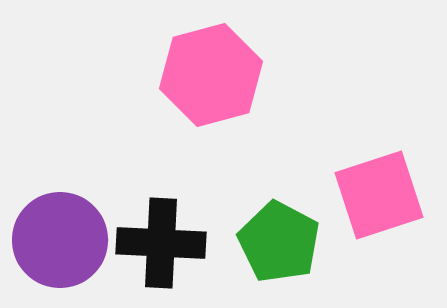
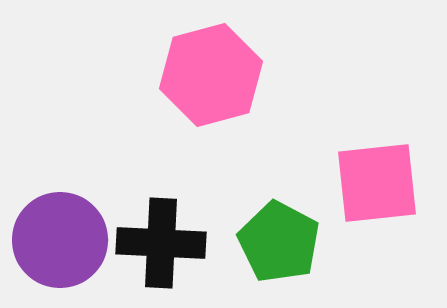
pink square: moved 2 px left, 12 px up; rotated 12 degrees clockwise
